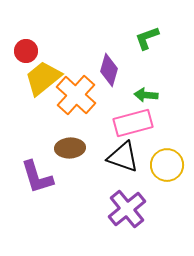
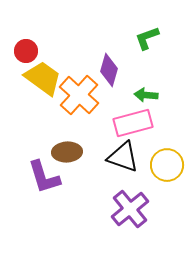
yellow trapezoid: rotated 75 degrees clockwise
orange cross: moved 3 px right
brown ellipse: moved 3 px left, 4 px down
purple L-shape: moved 7 px right
purple cross: moved 3 px right
